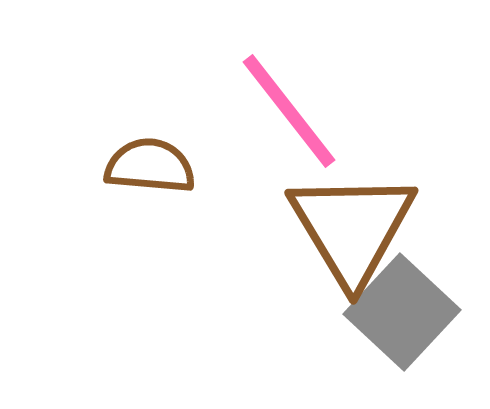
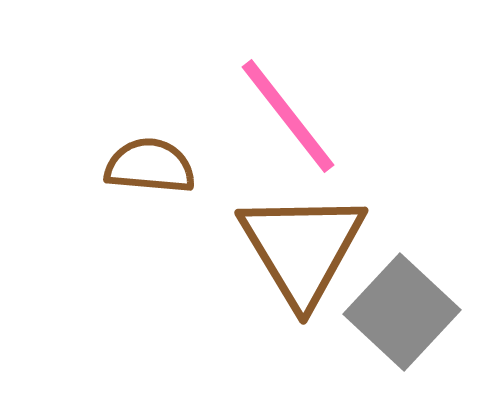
pink line: moved 1 px left, 5 px down
brown triangle: moved 50 px left, 20 px down
